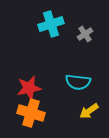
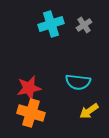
gray cross: moved 1 px left, 9 px up
